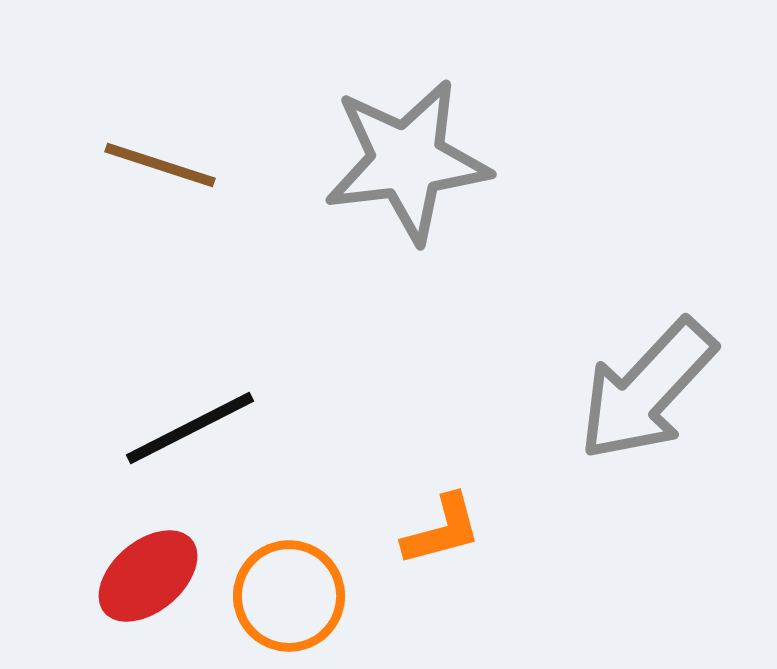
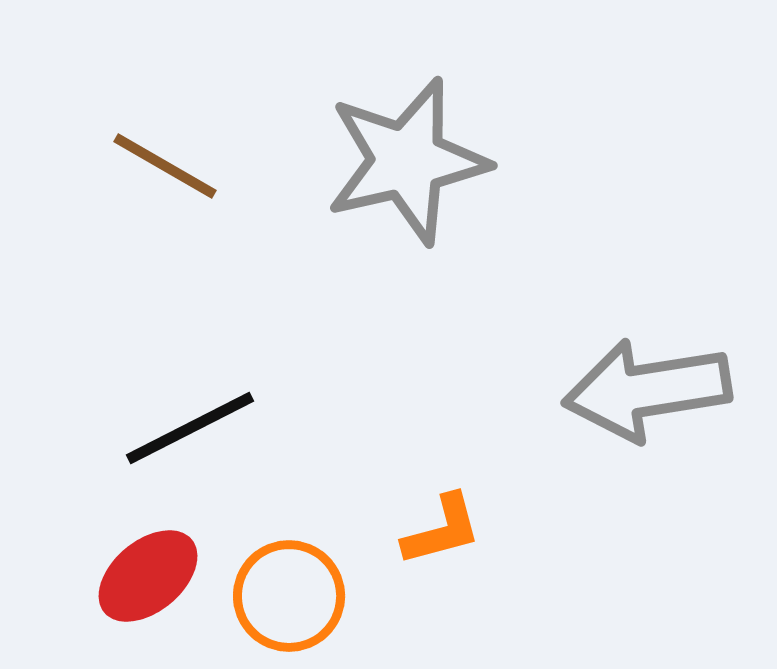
gray star: rotated 6 degrees counterclockwise
brown line: moved 5 px right, 1 px down; rotated 12 degrees clockwise
gray arrow: rotated 38 degrees clockwise
